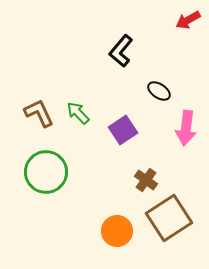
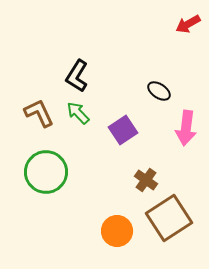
red arrow: moved 4 px down
black L-shape: moved 44 px left, 25 px down; rotated 8 degrees counterclockwise
